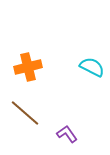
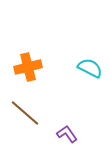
cyan semicircle: moved 2 px left, 1 px down
